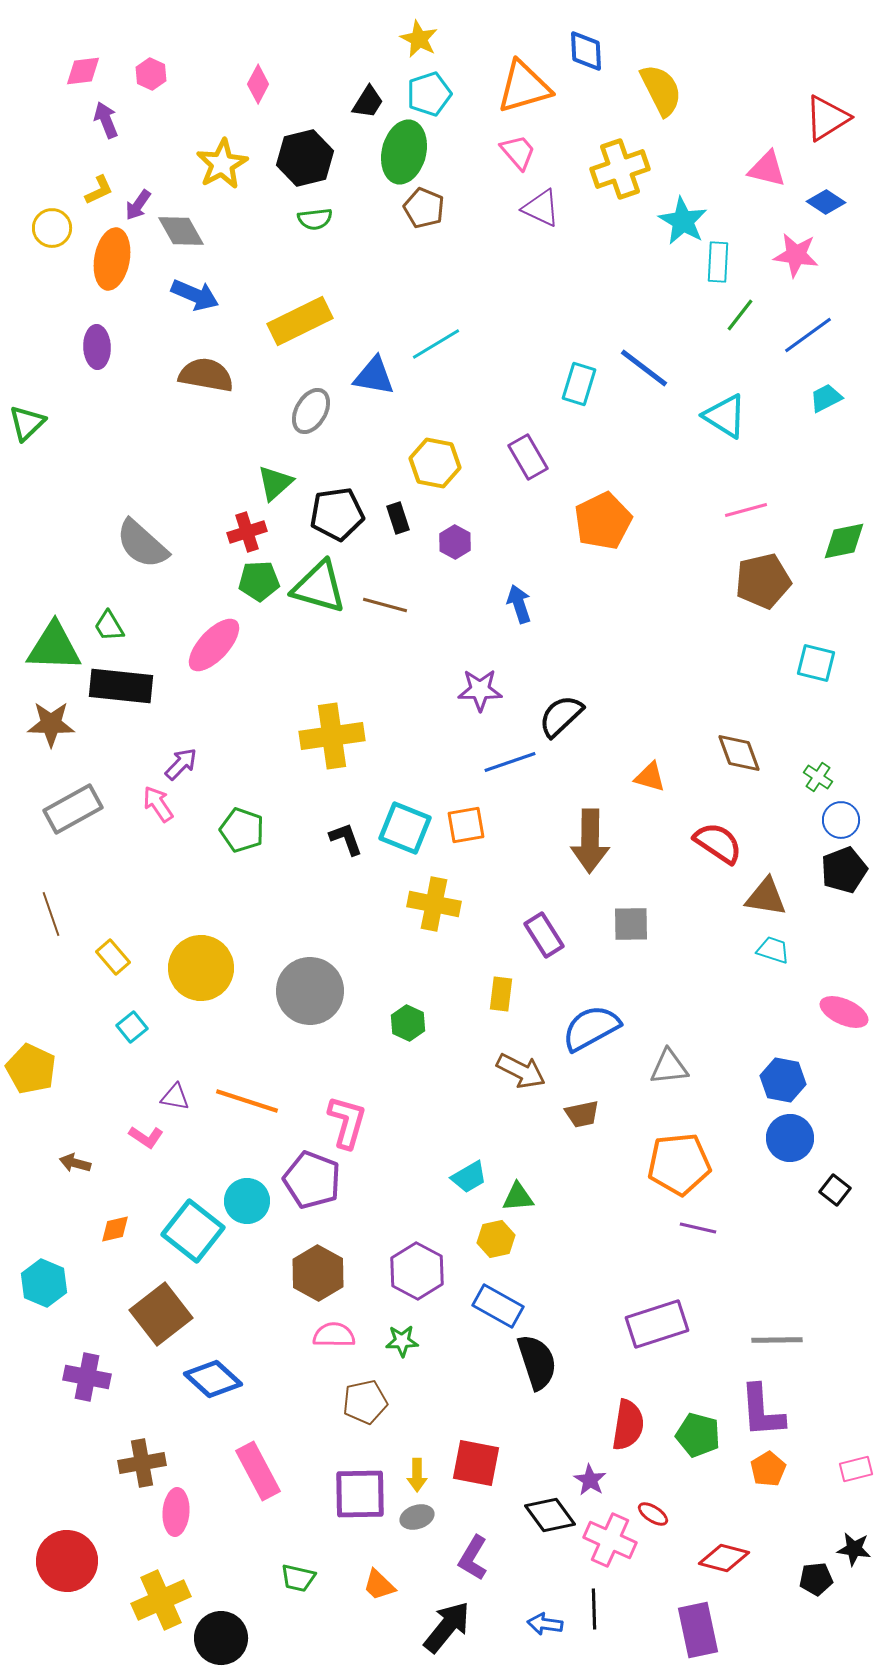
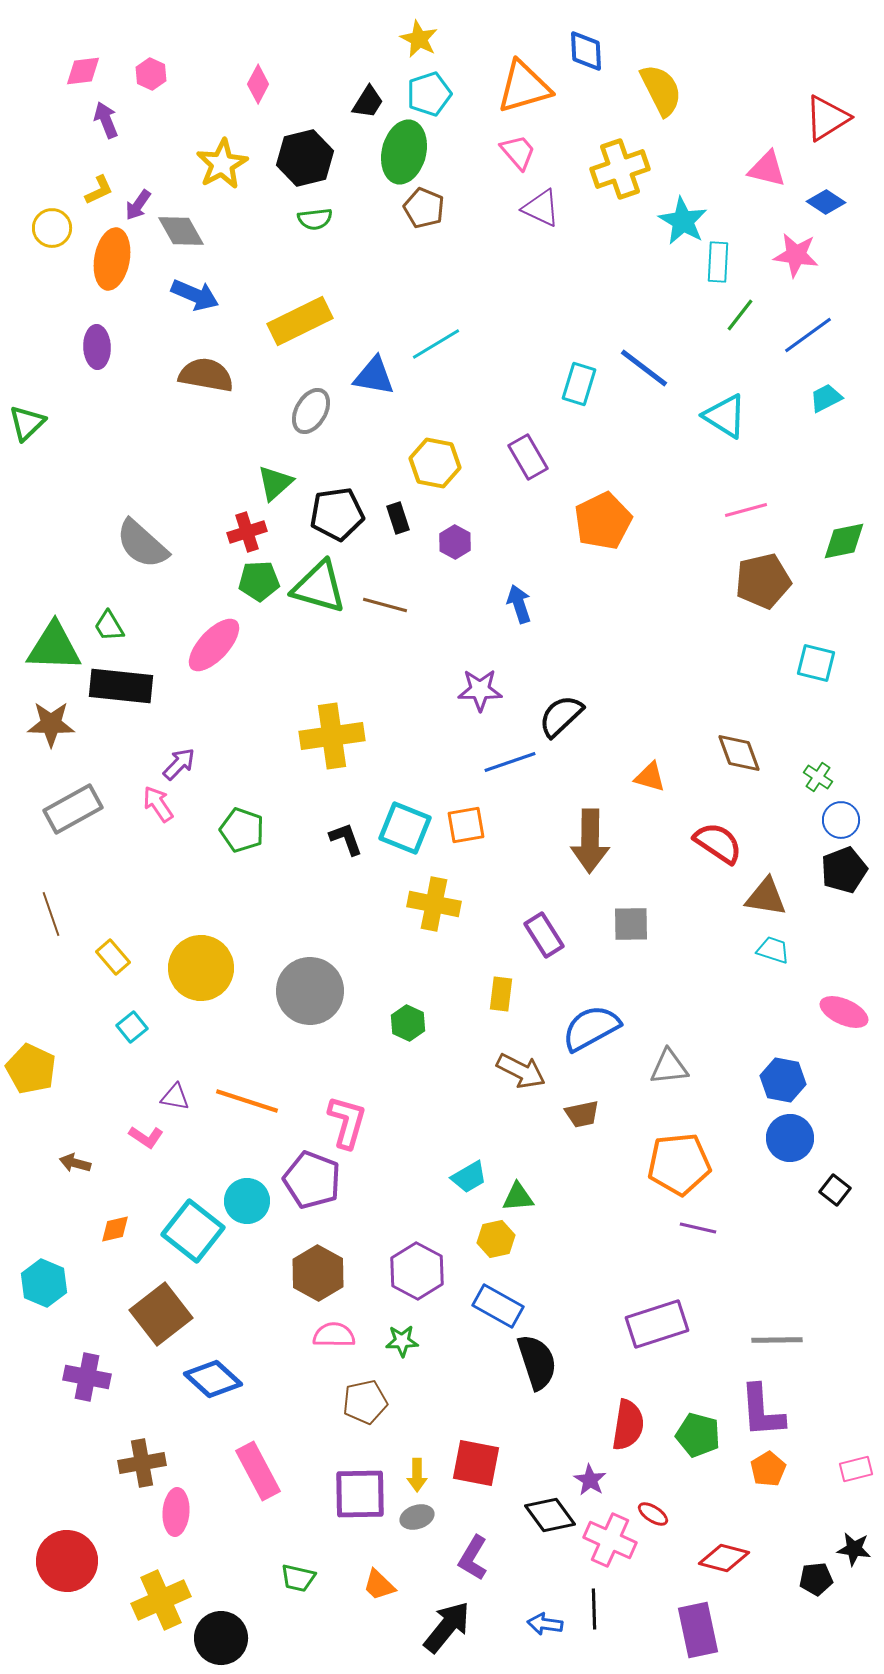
purple arrow at (181, 764): moved 2 px left
